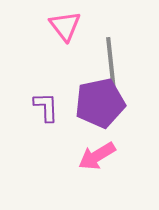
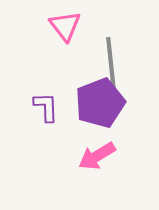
purple pentagon: rotated 9 degrees counterclockwise
